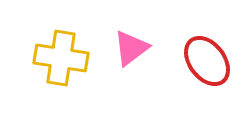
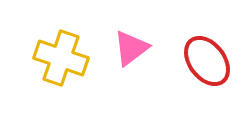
yellow cross: rotated 10 degrees clockwise
